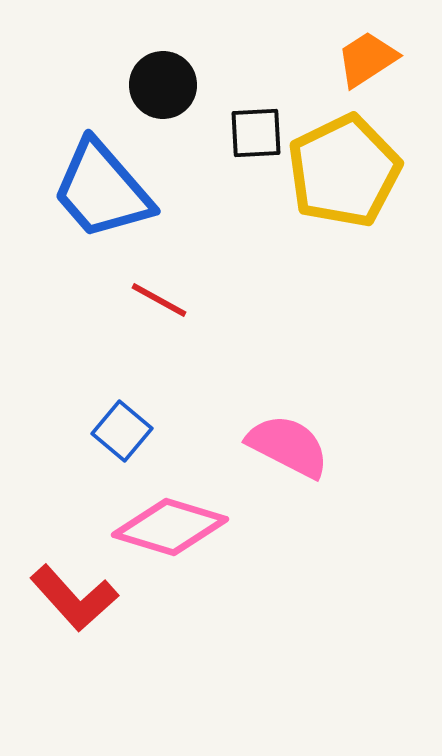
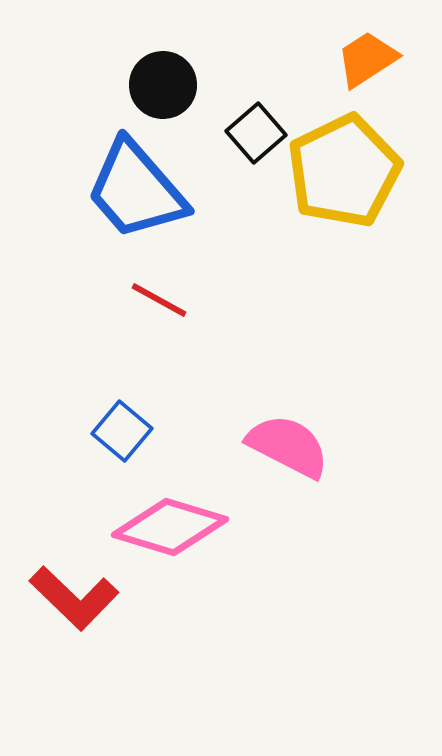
black square: rotated 38 degrees counterclockwise
blue trapezoid: moved 34 px right
red L-shape: rotated 4 degrees counterclockwise
